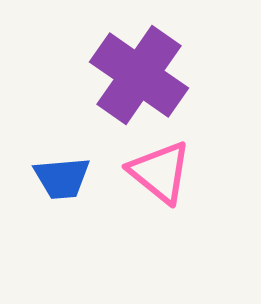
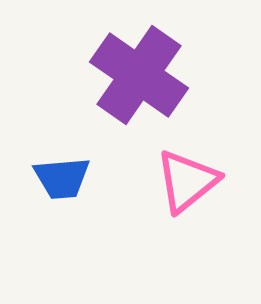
pink triangle: moved 27 px right, 9 px down; rotated 42 degrees clockwise
